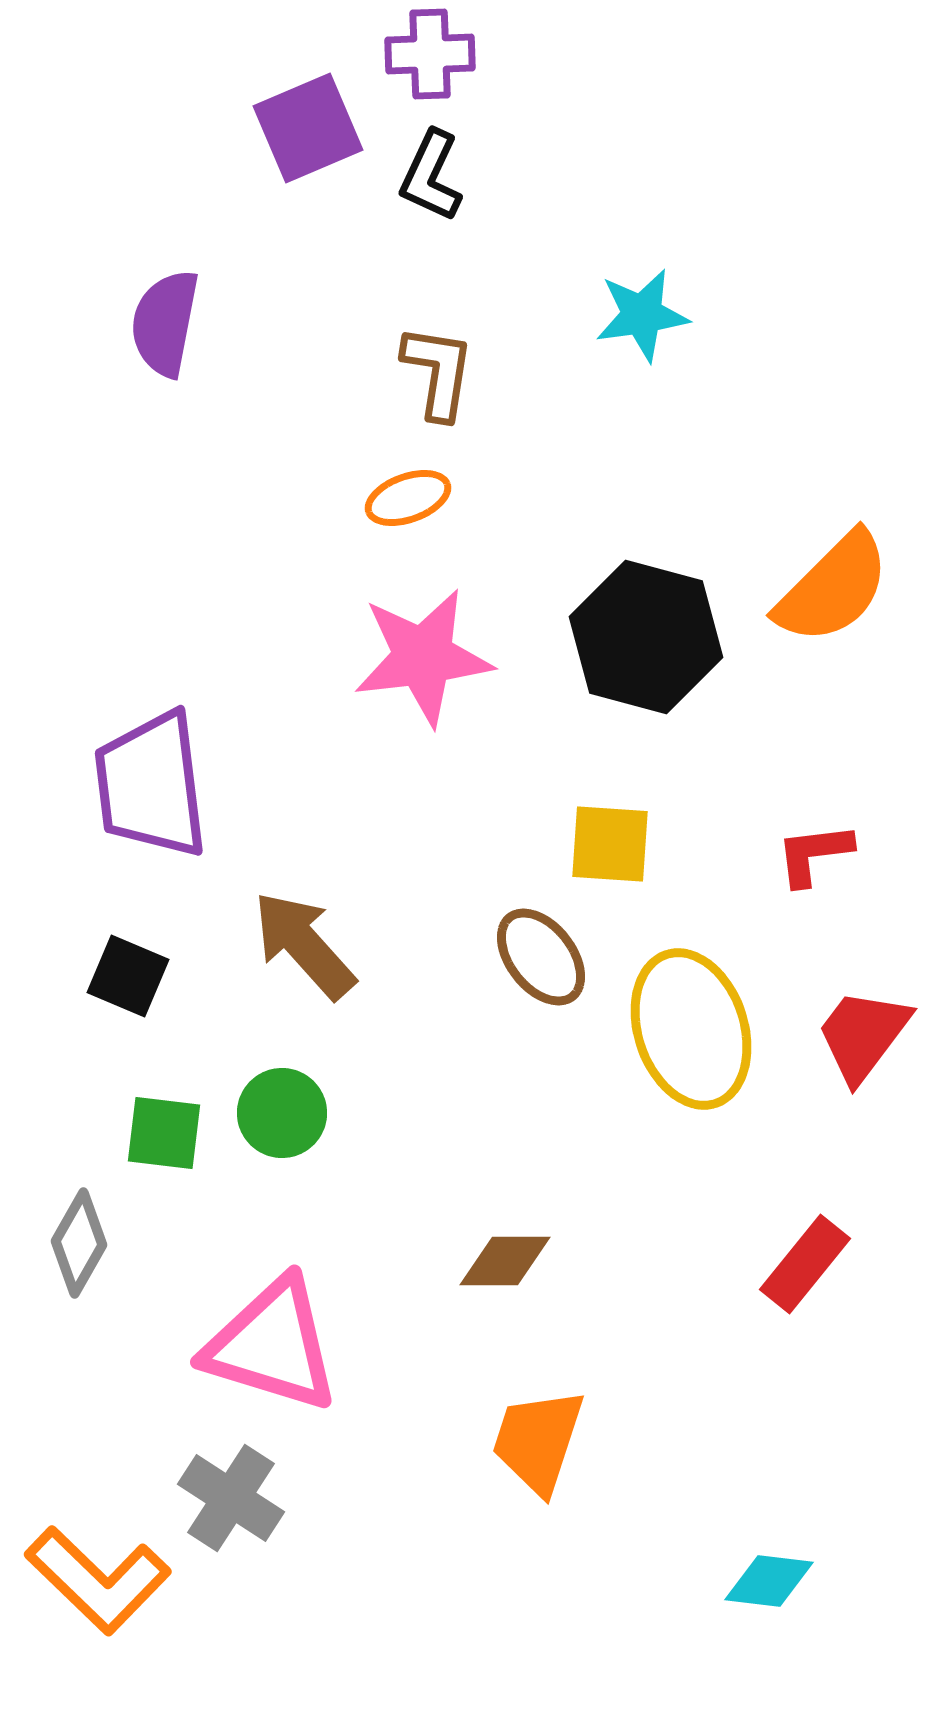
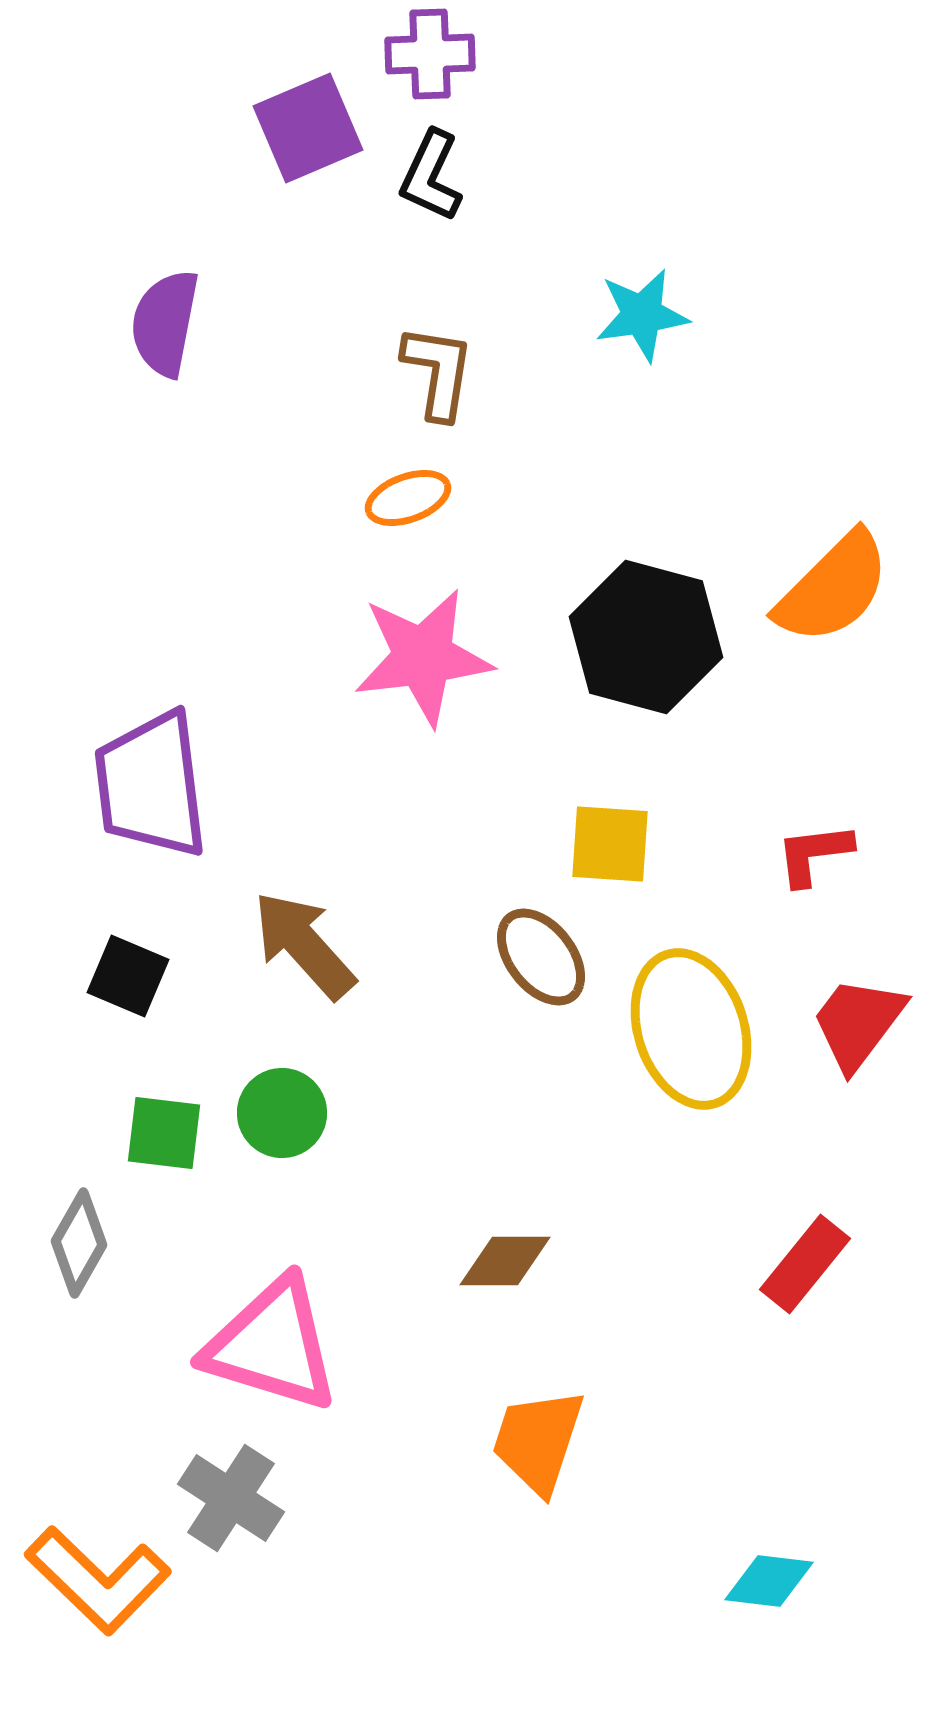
red trapezoid: moved 5 px left, 12 px up
